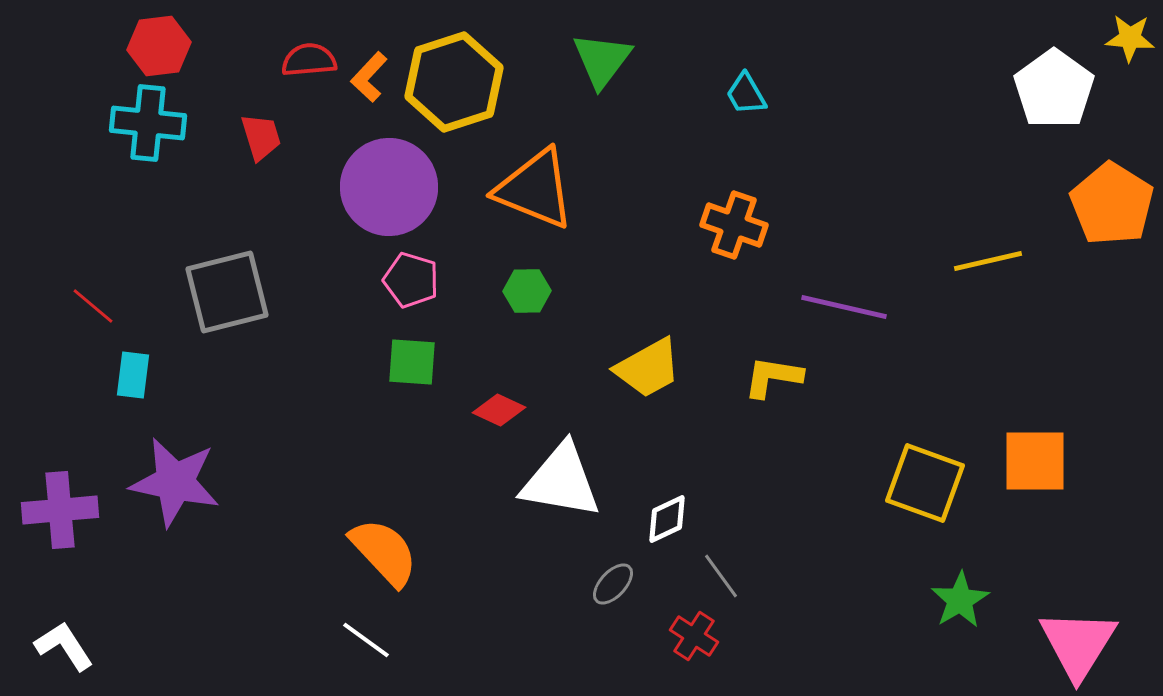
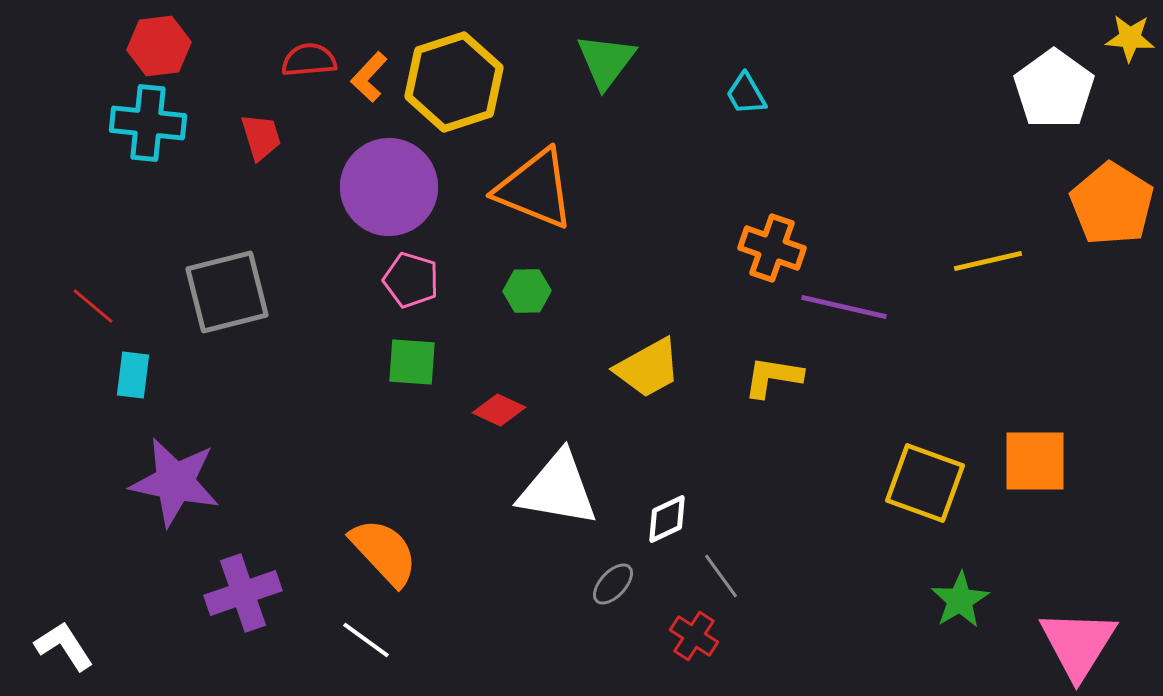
green triangle: moved 4 px right, 1 px down
orange cross: moved 38 px right, 23 px down
white triangle: moved 3 px left, 8 px down
purple cross: moved 183 px right, 83 px down; rotated 14 degrees counterclockwise
